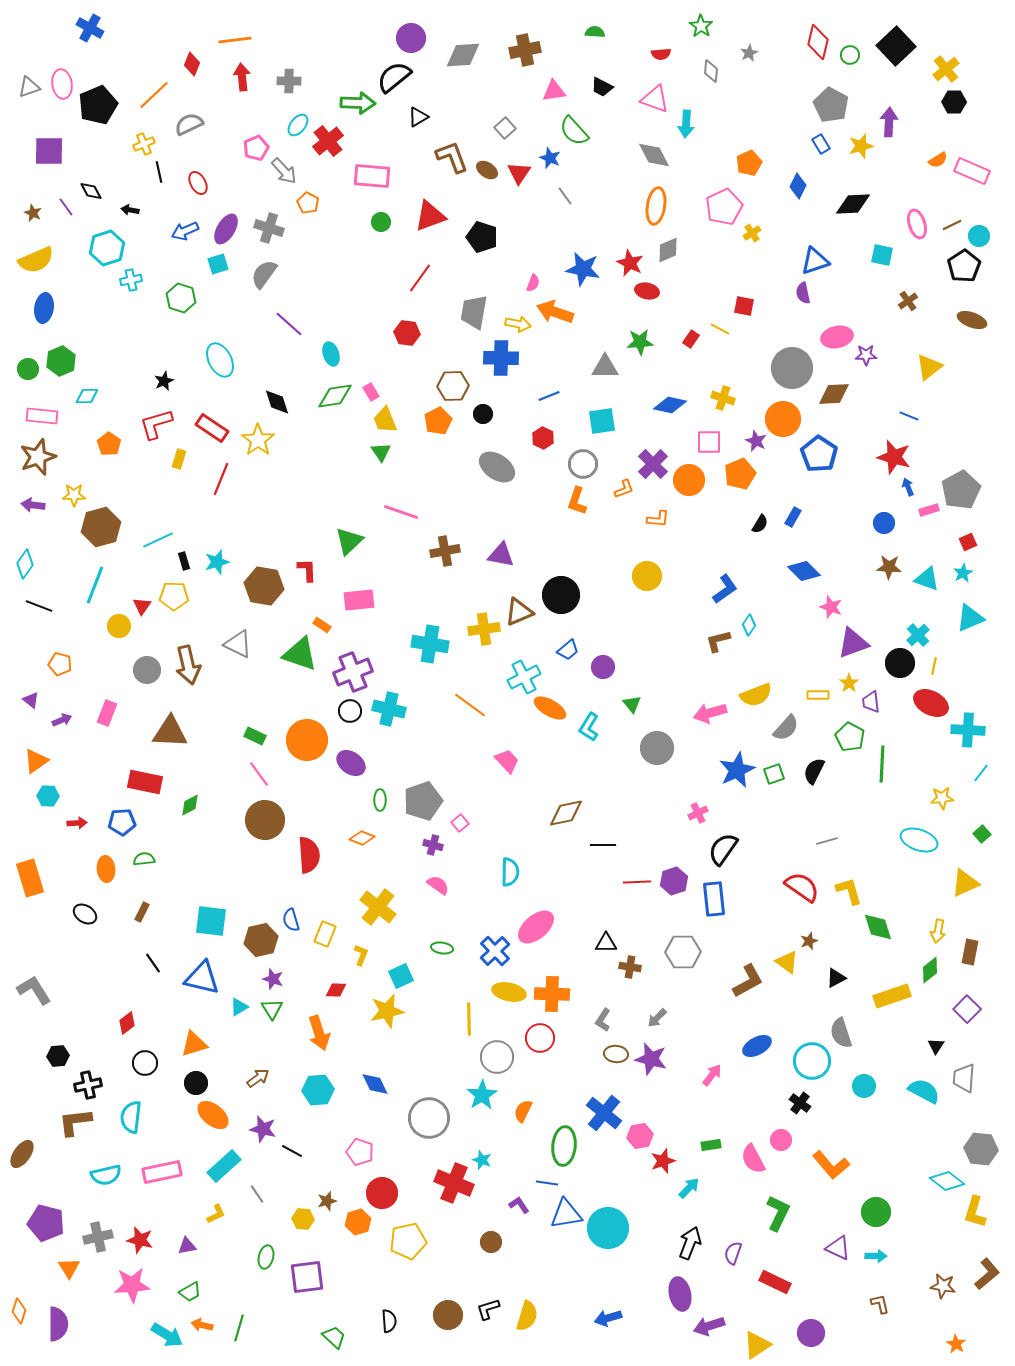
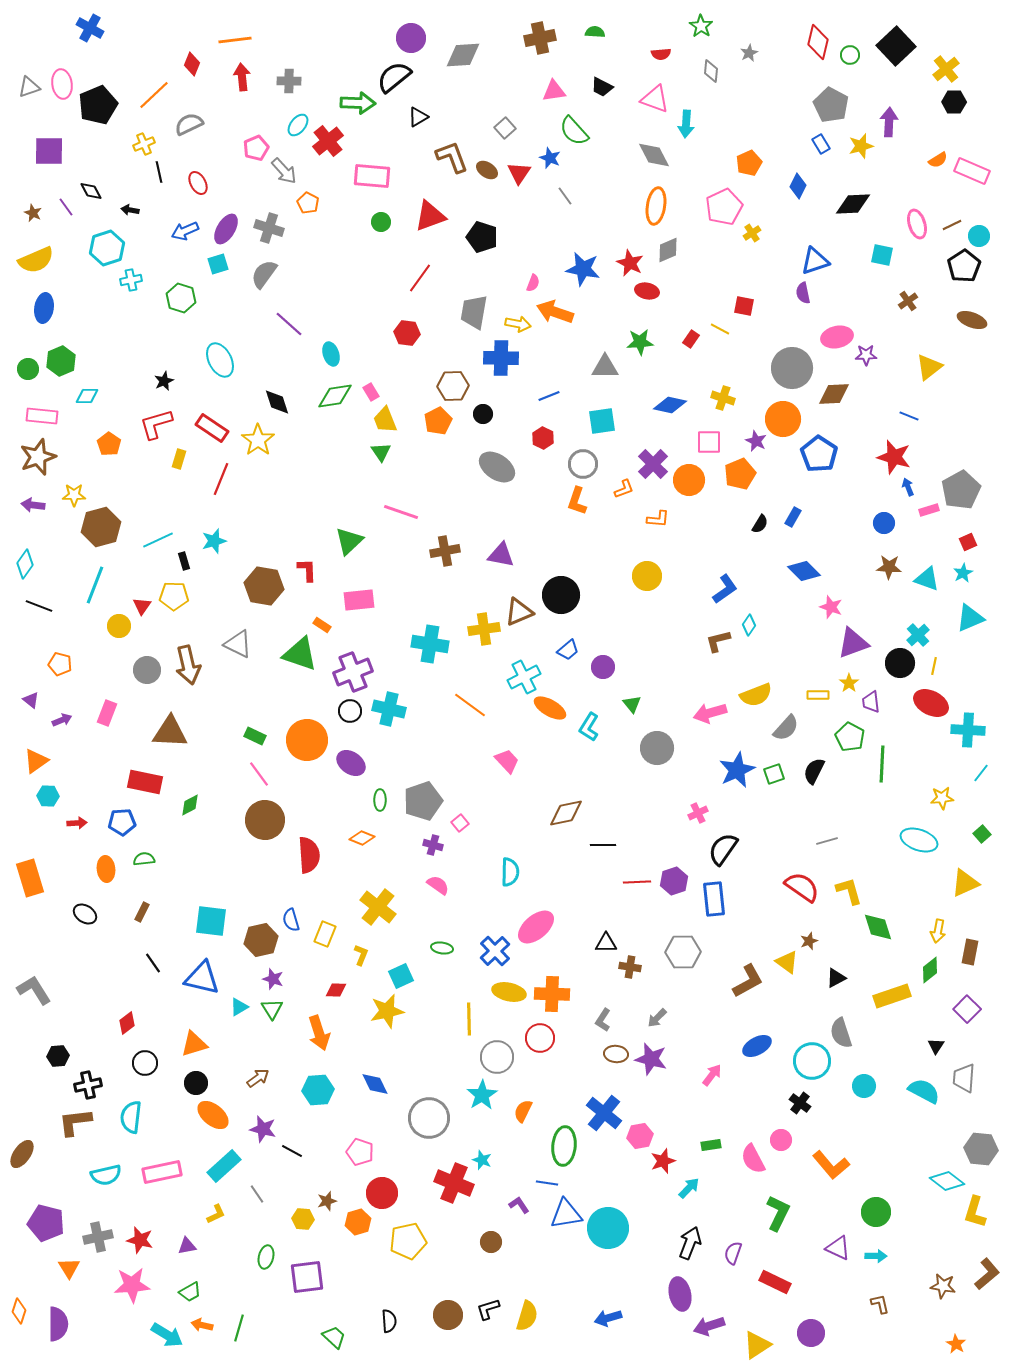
brown cross at (525, 50): moved 15 px right, 12 px up
cyan star at (217, 562): moved 3 px left, 21 px up
